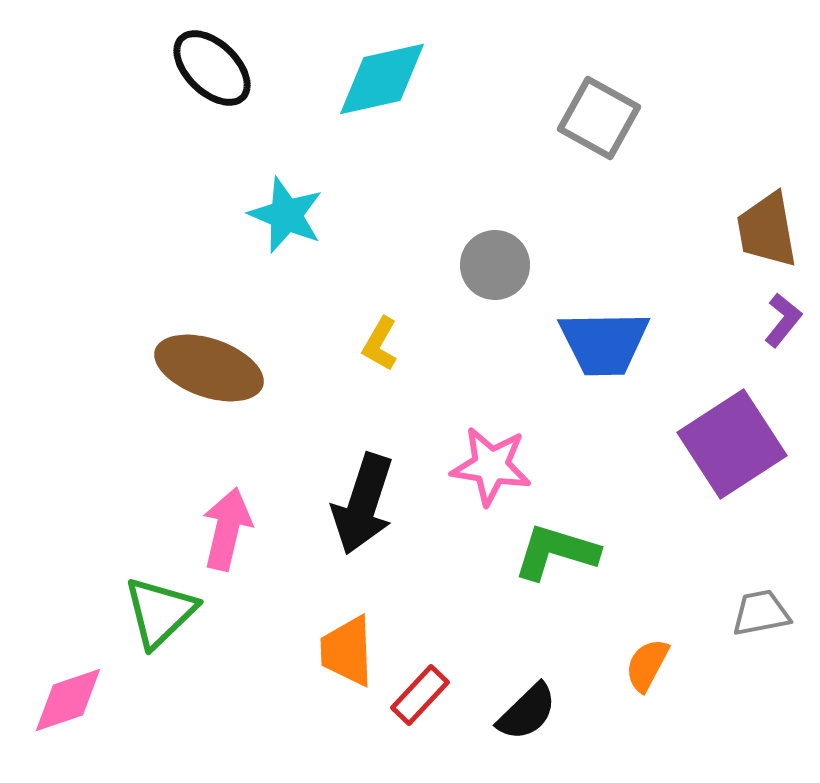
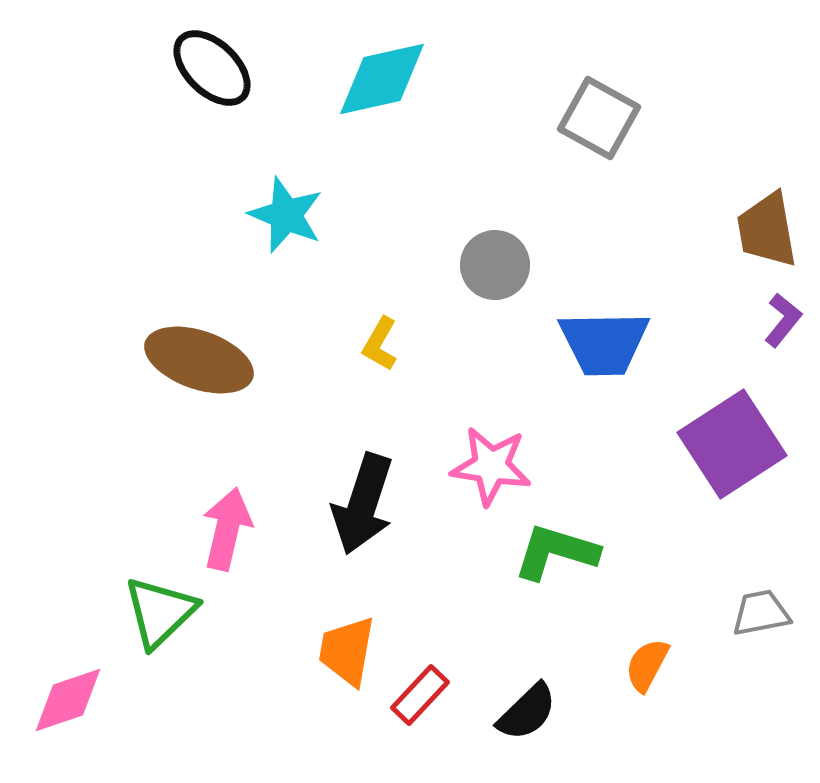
brown ellipse: moved 10 px left, 8 px up
orange trapezoid: rotated 12 degrees clockwise
